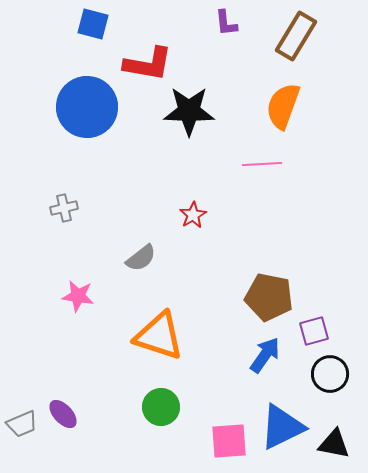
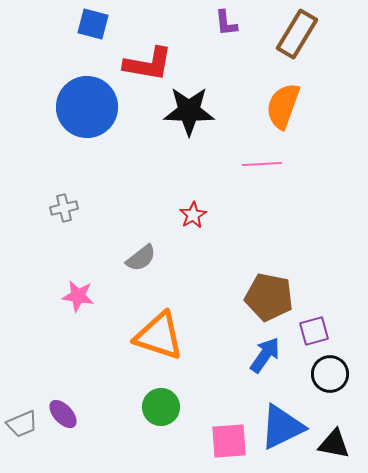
brown rectangle: moved 1 px right, 2 px up
